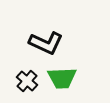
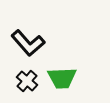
black L-shape: moved 18 px left; rotated 24 degrees clockwise
